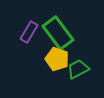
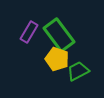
green rectangle: moved 1 px right, 2 px down
green trapezoid: moved 2 px down
